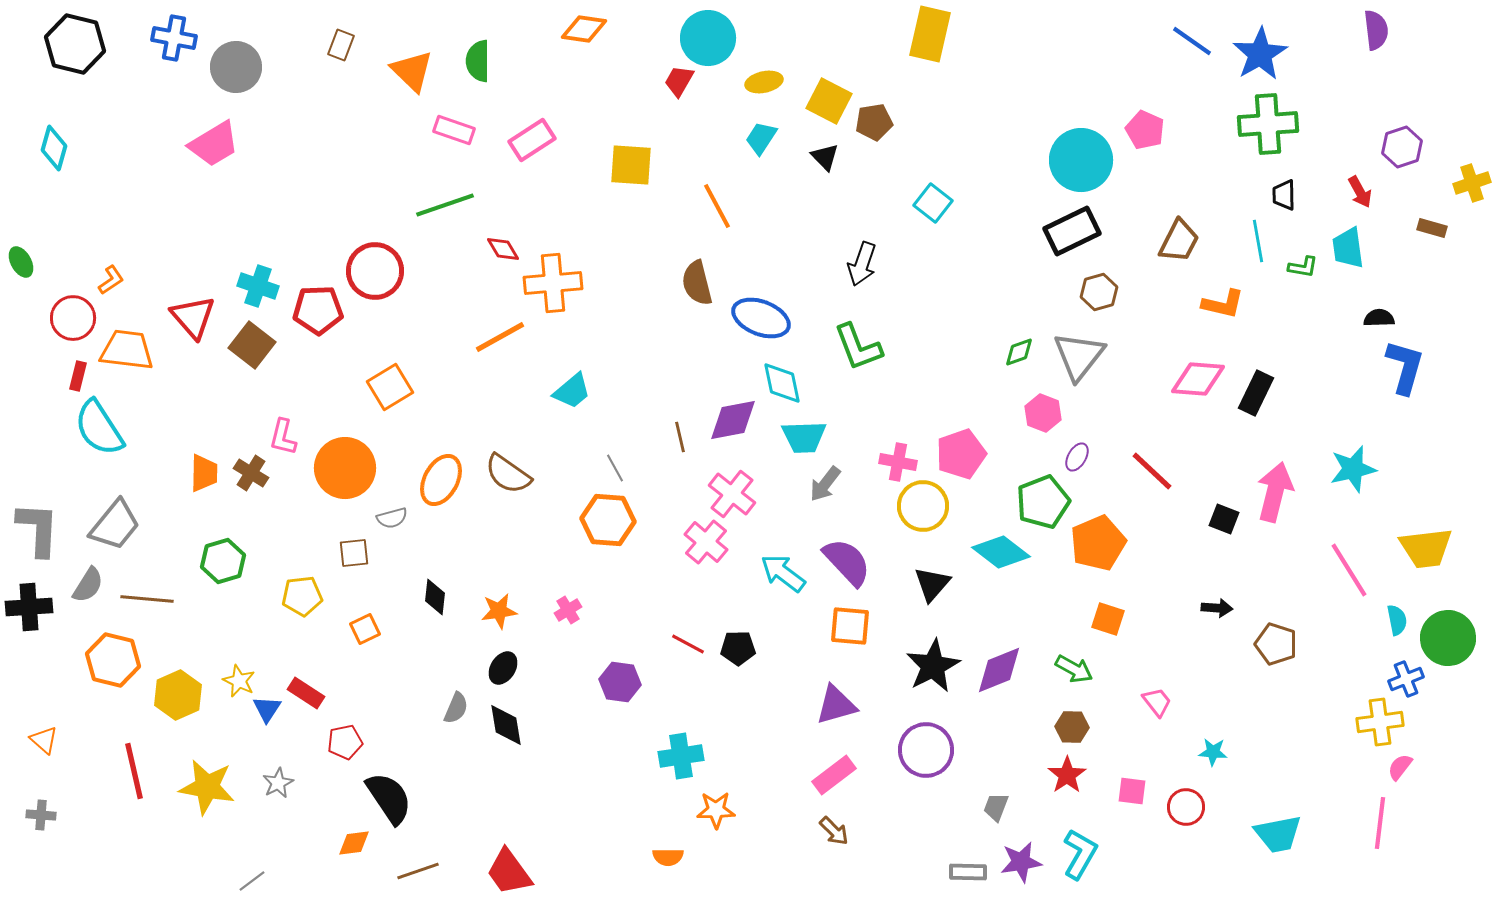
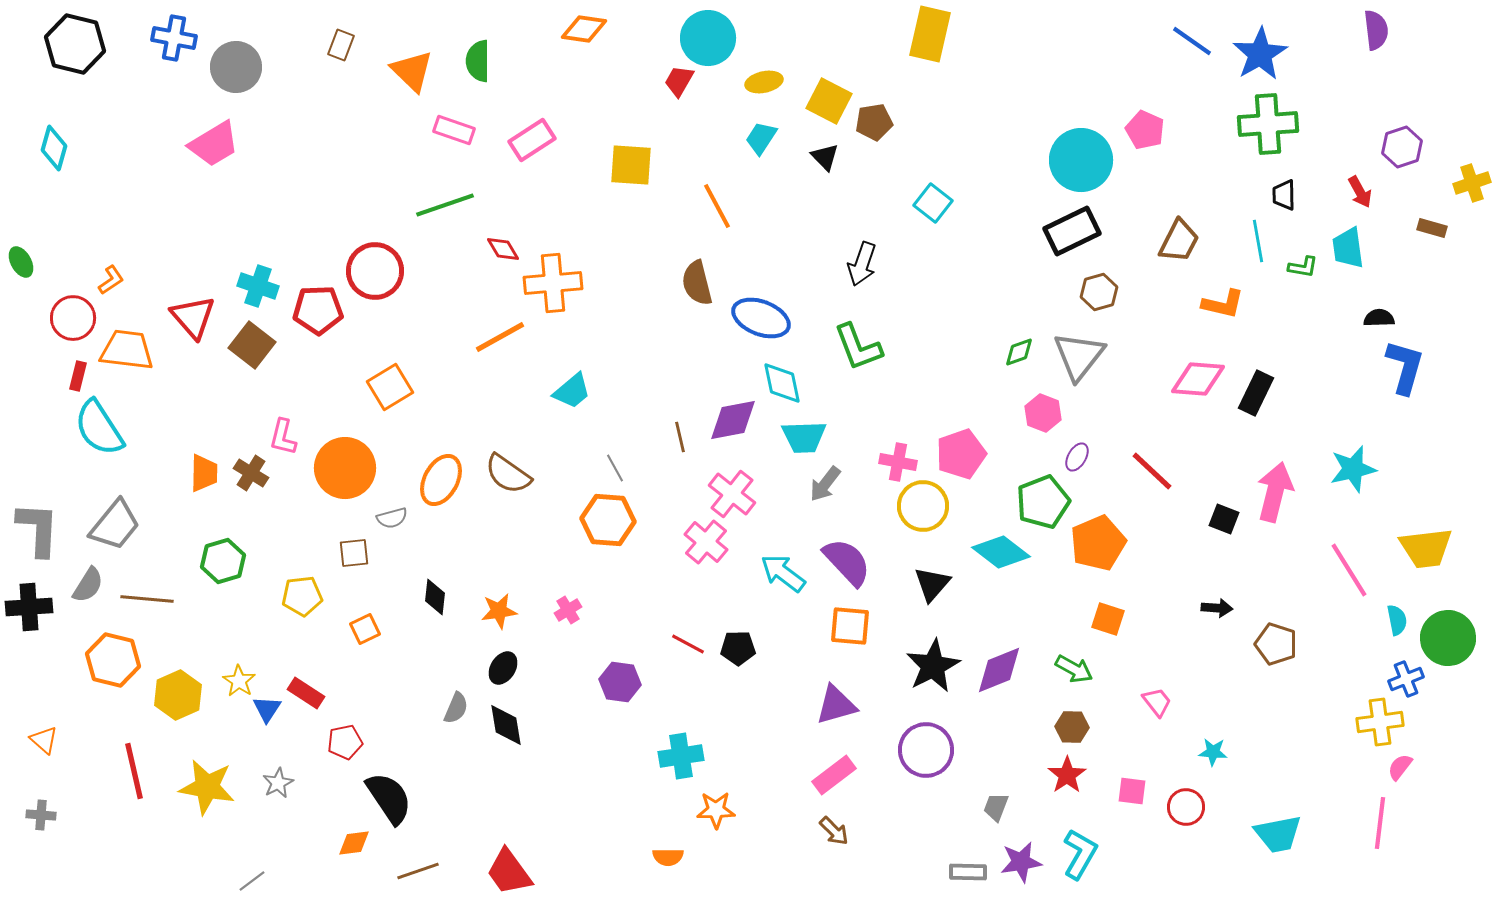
yellow star at (239, 681): rotated 8 degrees clockwise
